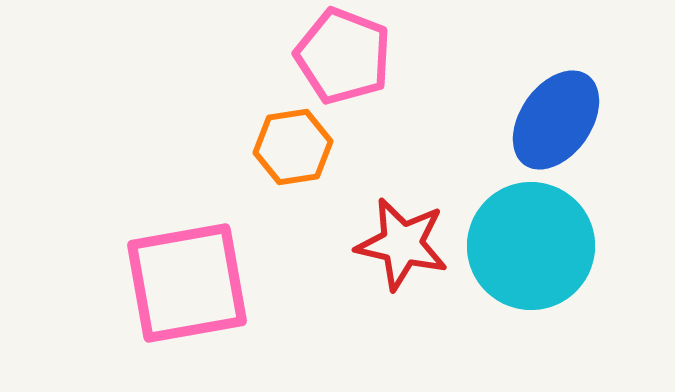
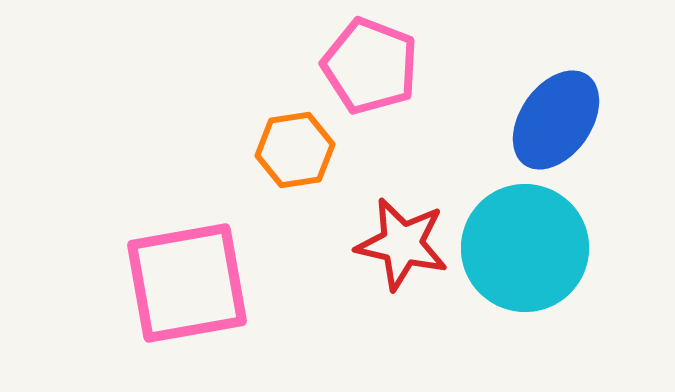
pink pentagon: moved 27 px right, 10 px down
orange hexagon: moved 2 px right, 3 px down
cyan circle: moved 6 px left, 2 px down
